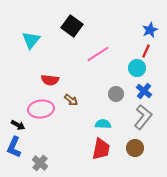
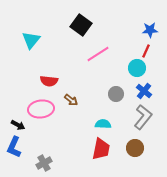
black square: moved 9 px right, 1 px up
blue star: rotated 21 degrees clockwise
red semicircle: moved 1 px left, 1 px down
gray cross: moved 4 px right; rotated 21 degrees clockwise
